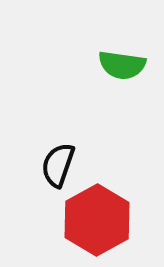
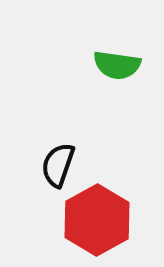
green semicircle: moved 5 px left
